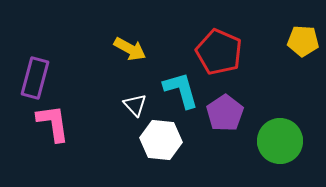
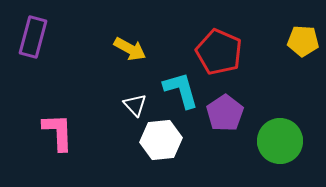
purple rectangle: moved 2 px left, 41 px up
pink L-shape: moved 5 px right, 9 px down; rotated 6 degrees clockwise
white hexagon: rotated 12 degrees counterclockwise
